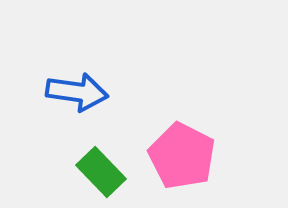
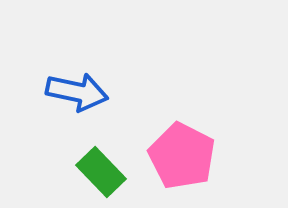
blue arrow: rotated 4 degrees clockwise
